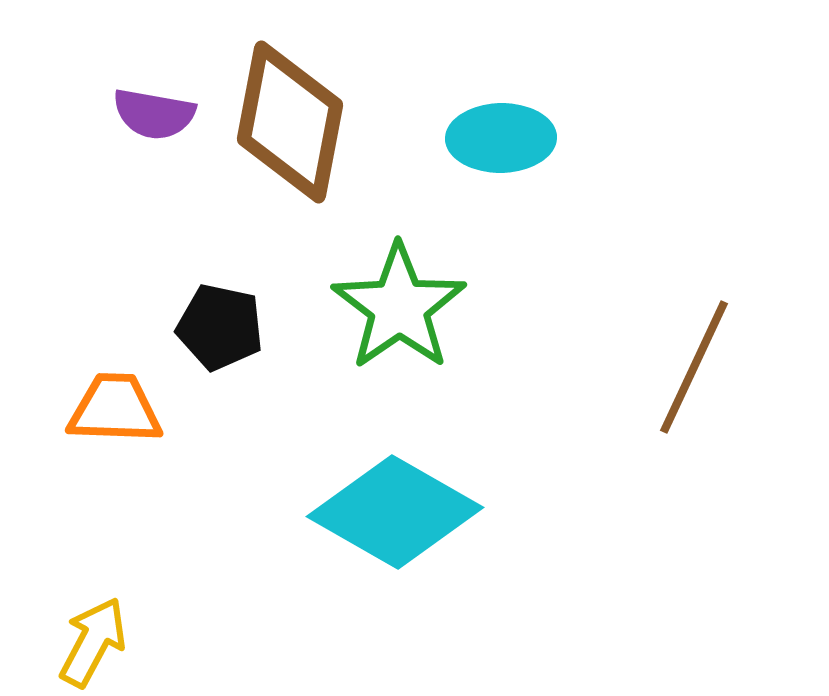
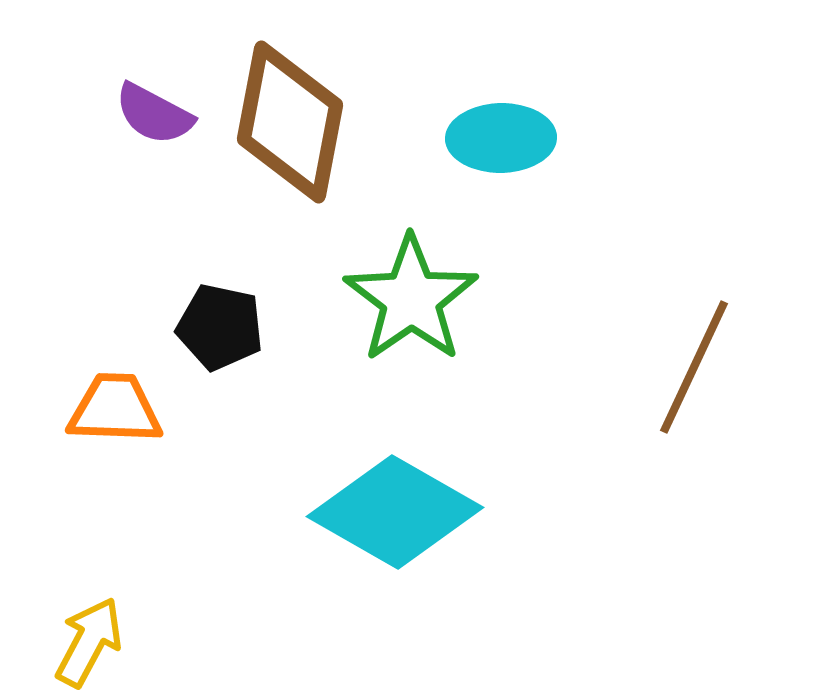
purple semicircle: rotated 18 degrees clockwise
green star: moved 12 px right, 8 px up
yellow arrow: moved 4 px left
